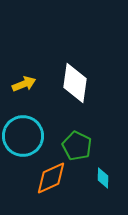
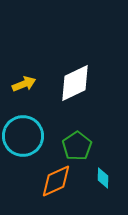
white diamond: rotated 57 degrees clockwise
green pentagon: rotated 12 degrees clockwise
orange diamond: moved 5 px right, 3 px down
